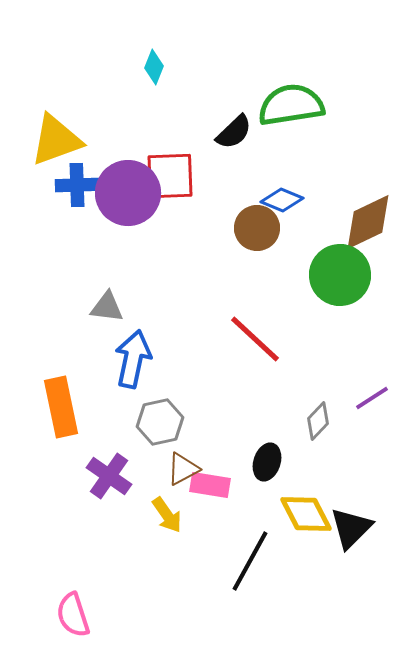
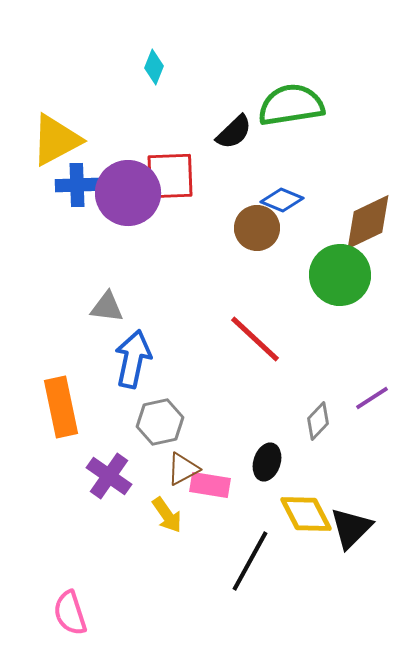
yellow triangle: rotated 8 degrees counterclockwise
pink semicircle: moved 3 px left, 2 px up
